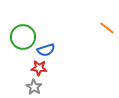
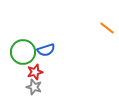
green circle: moved 15 px down
red star: moved 4 px left, 4 px down; rotated 21 degrees counterclockwise
gray star: rotated 14 degrees counterclockwise
